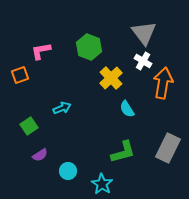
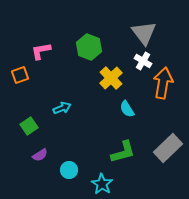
gray rectangle: rotated 20 degrees clockwise
cyan circle: moved 1 px right, 1 px up
